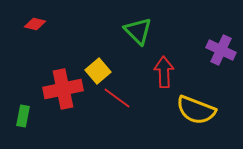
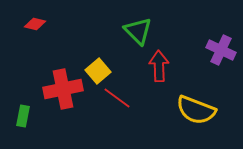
red arrow: moved 5 px left, 6 px up
